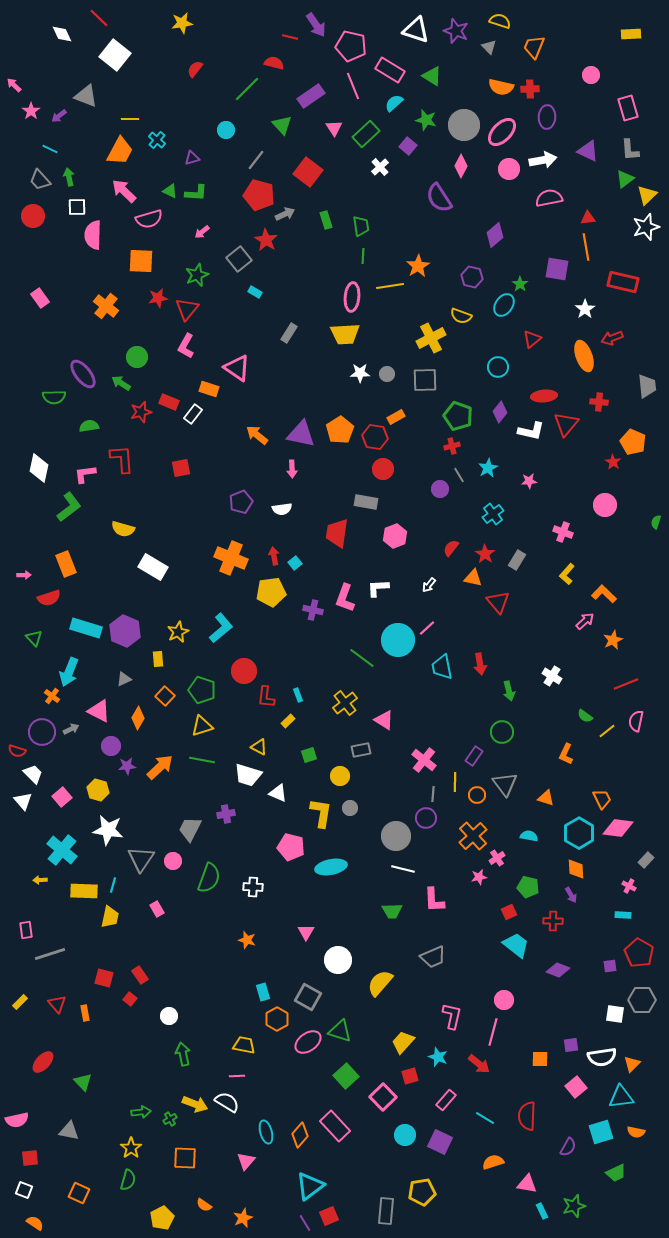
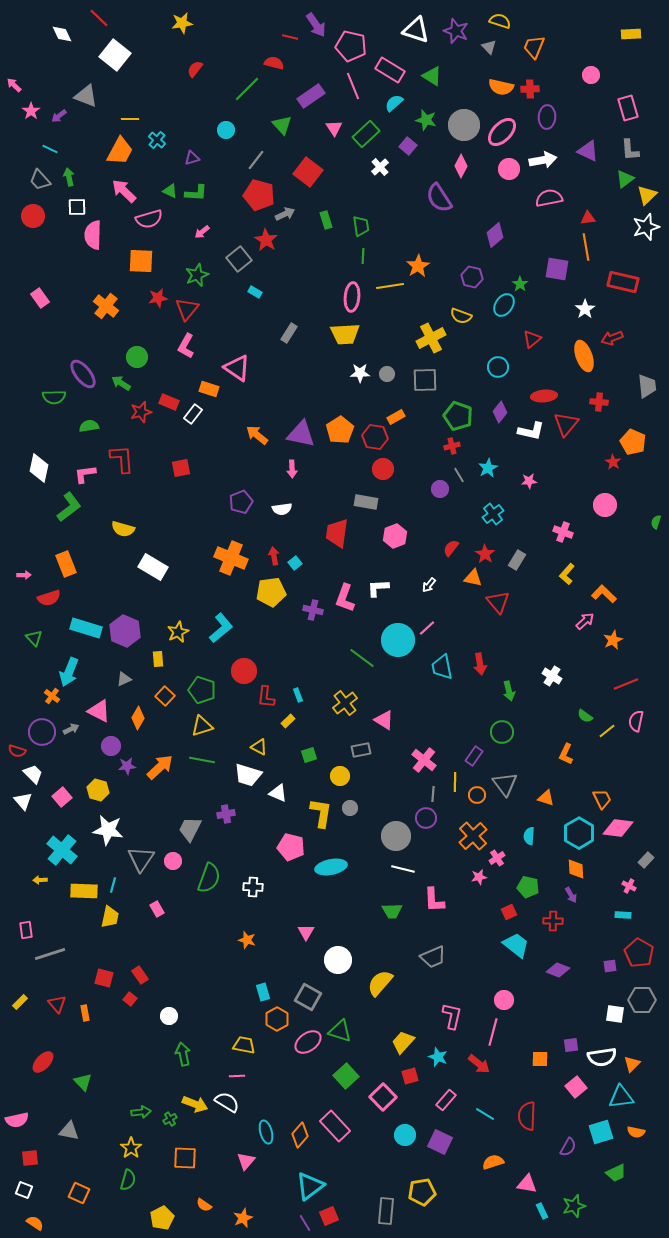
cyan semicircle at (529, 836): rotated 96 degrees counterclockwise
cyan line at (485, 1118): moved 4 px up
